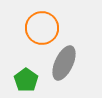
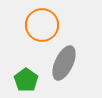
orange circle: moved 3 px up
